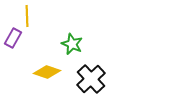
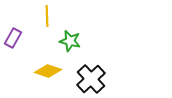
yellow line: moved 20 px right
green star: moved 2 px left, 3 px up; rotated 10 degrees counterclockwise
yellow diamond: moved 1 px right, 1 px up
